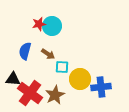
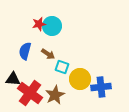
cyan square: rotated 16 degrees clockwise
